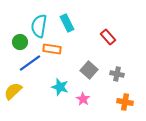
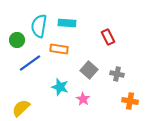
cyan rectangle: rotated 60 degrees counterclockwise
red rectangle: rotated 14 degrees clockwise
green circle: moved 3 px left, 2 px up
orange rectangle: moved 7 px right
yellow semicircle: moved 8 px right, 17 px down
orange cross: moved 5 px right, 1 px up
